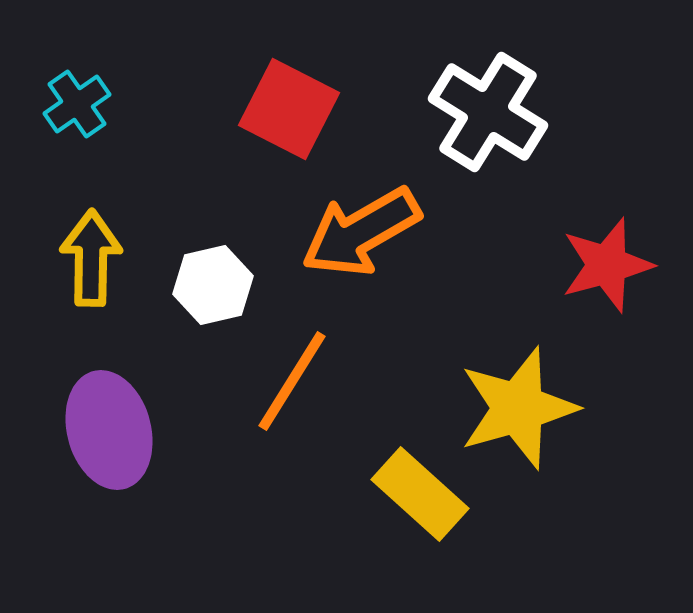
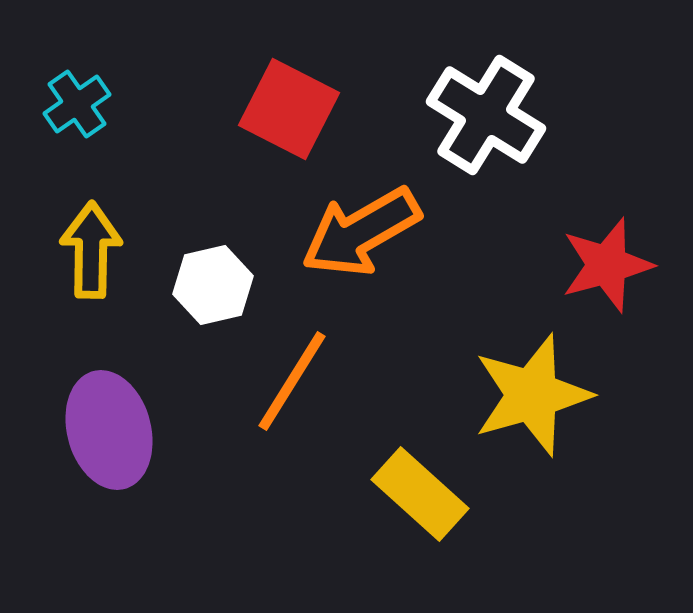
white cross: moved 2 px left, 3 px down
yellow arrow: moved 8 px up
yellow star: moved 14 px right, 13 px up
